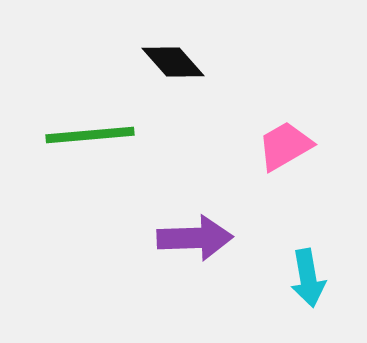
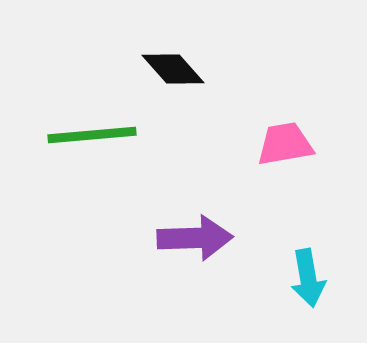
black diamond: moved 7 px down
green line: moved 2 px right
pink trapezoid: moved 2 px up; rotated 20 degrees clockwise
